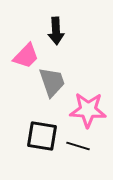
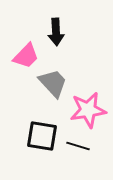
black arrow: moved 1 px down
gray trapezoid: moved 1 px right, 1 px down; rotated 24 degrees counterclockwise
pink star: rotated 12 degrees counterclockwise
